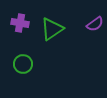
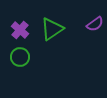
purple cross: moved 7 px down; rotated 30 degrees clockwise
green circle: moved 3 px left, 7 px up
